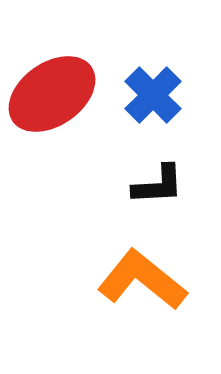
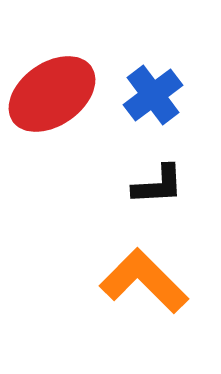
blue cross: rotated 8 degrees clockwise
orange L-shape: moved 2 px right, 1 px down; rotated 6 degrees clockwise
